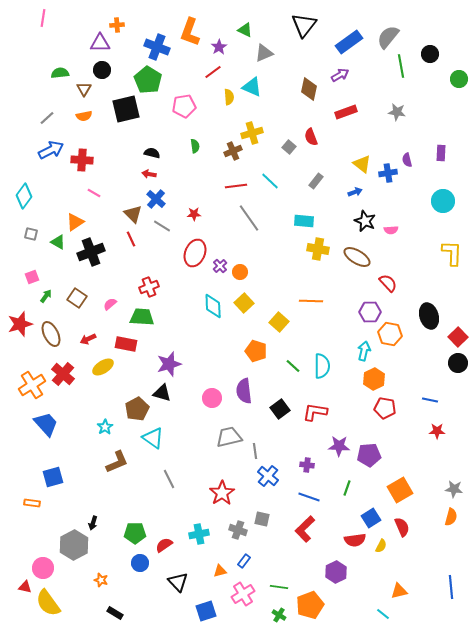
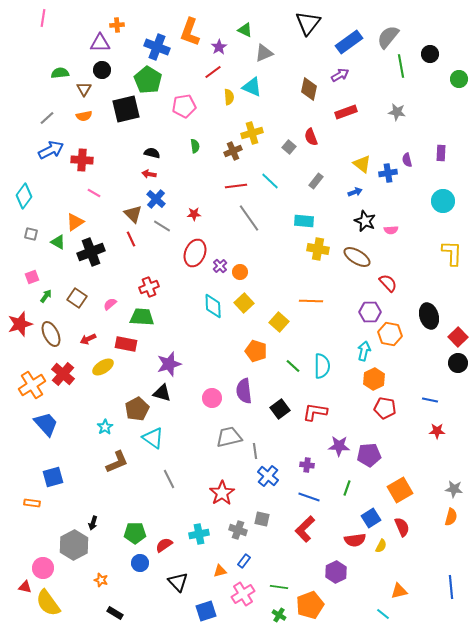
black triangle at (304, 25): moved 4 px right, 2 px up
